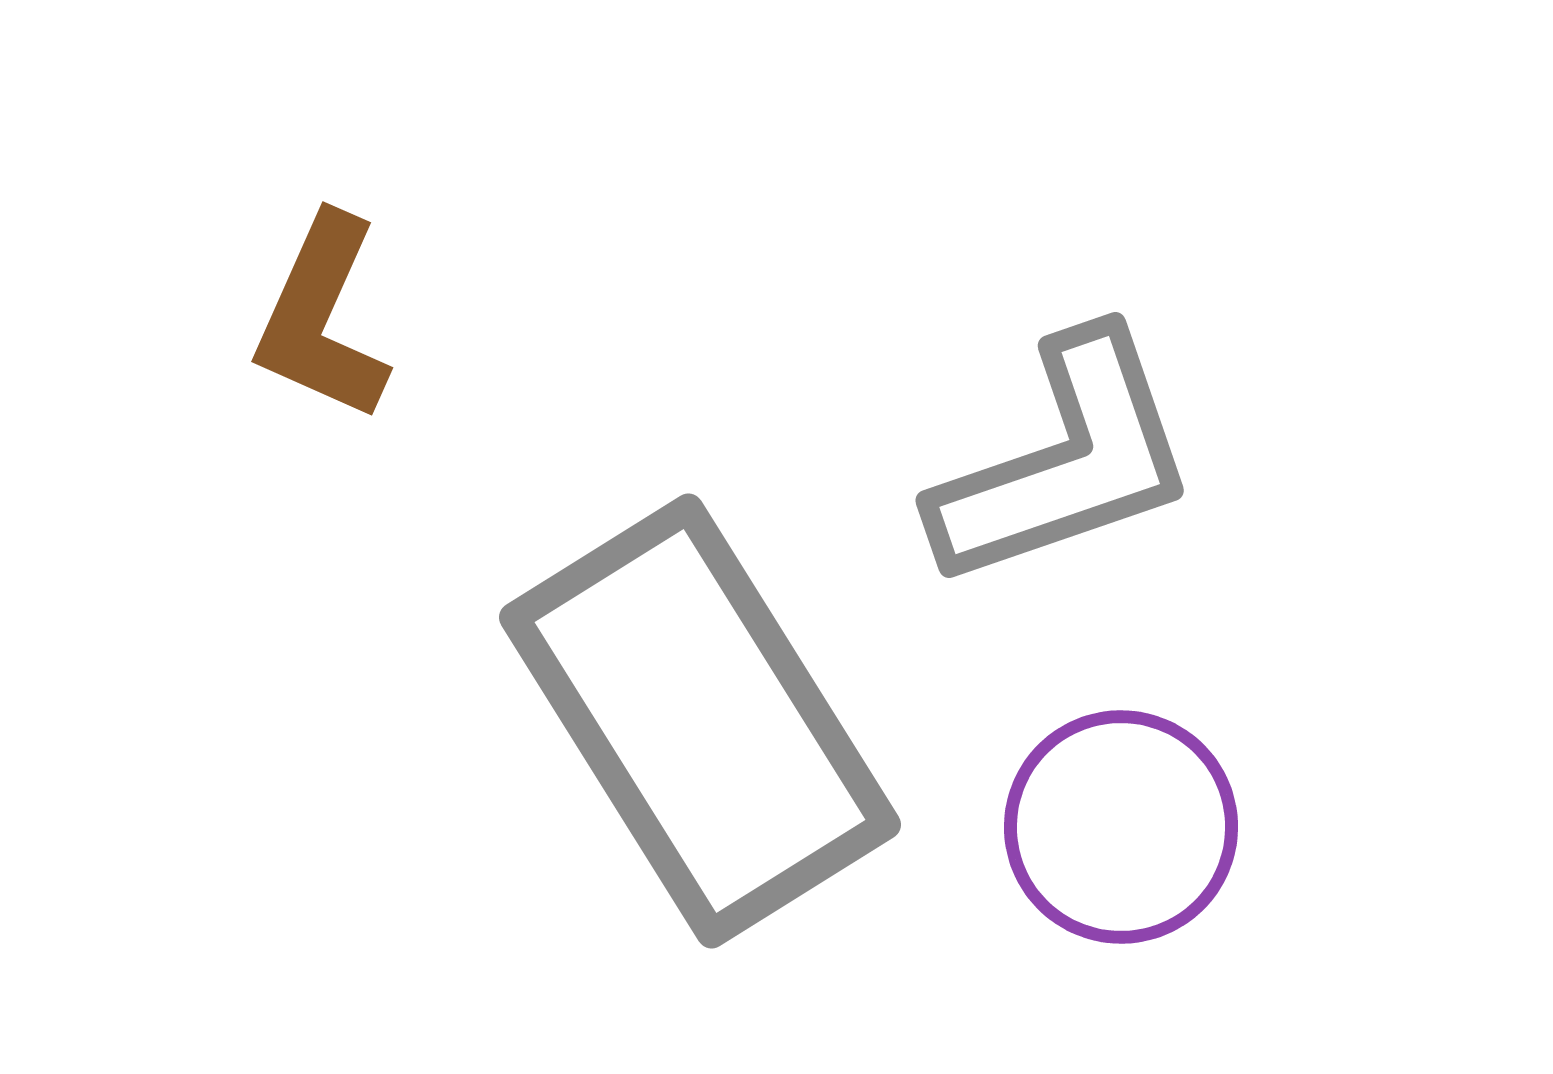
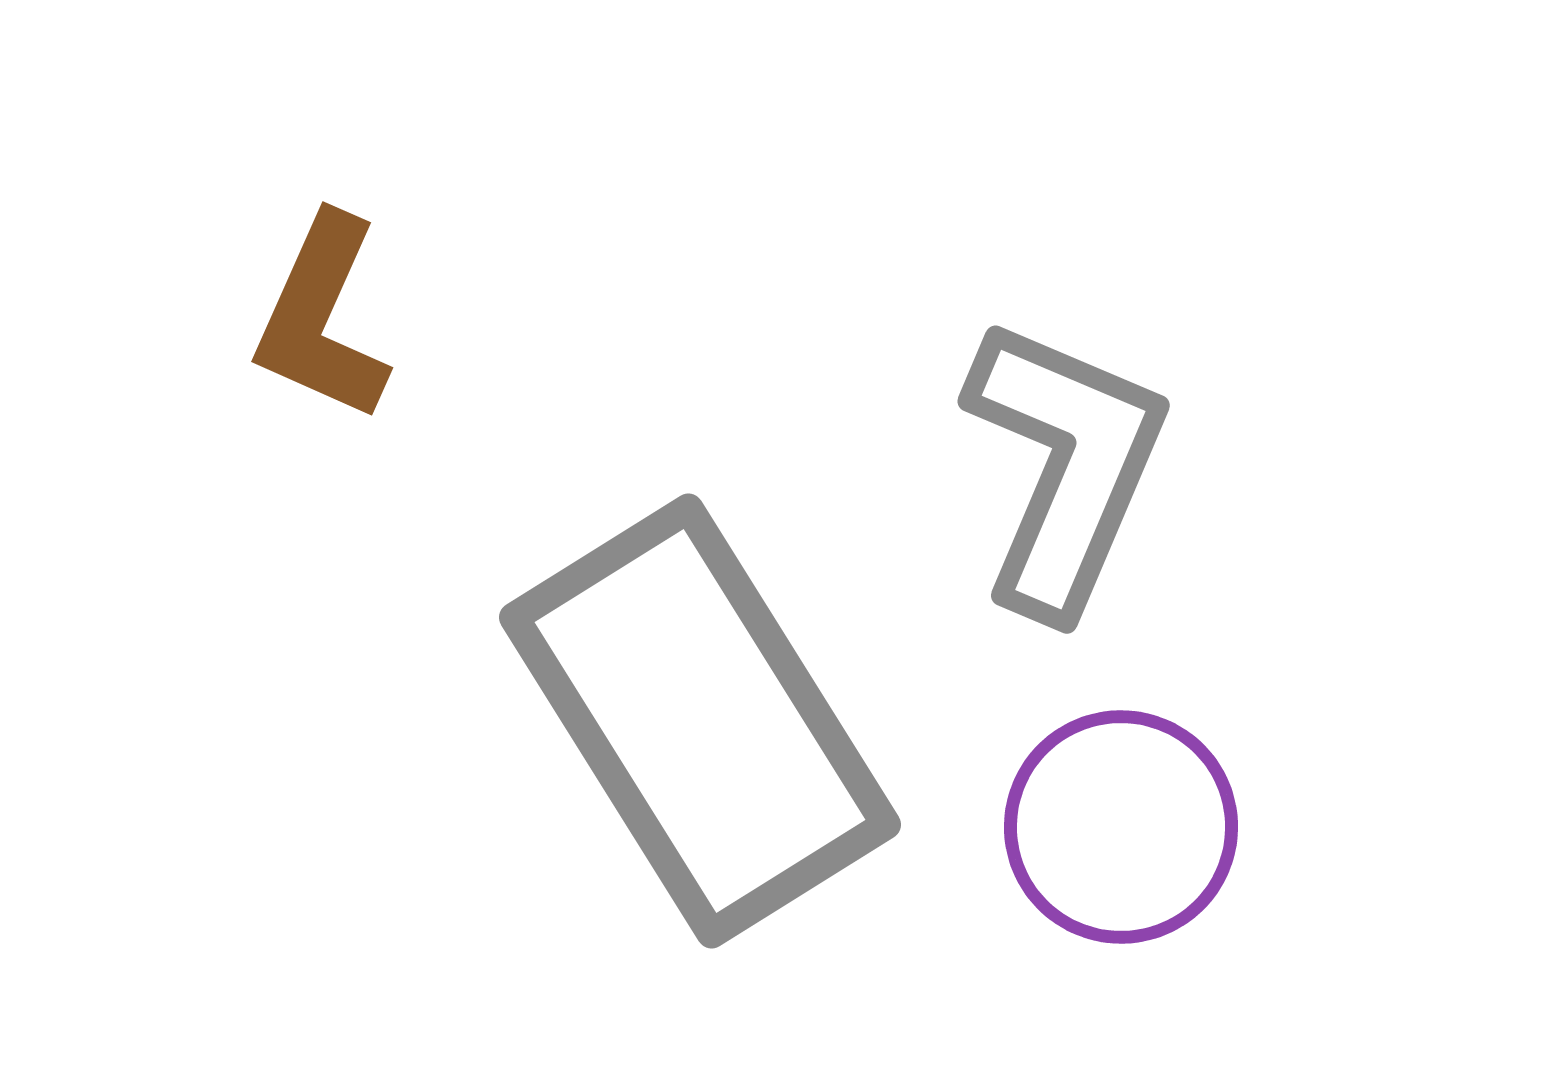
gray L-shape: moved 5 px down; rotated 48 degrees counterclockwise
